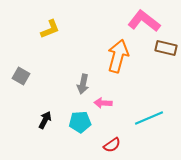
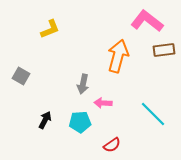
pink L-shape: moved 3 px right
brown rectangle: moved 2 px left, 2 px down; rotated 20 degrees counterclockwise
cyan line: moved 4 px right, 4 px up; rotated 68 degrees clockwise
